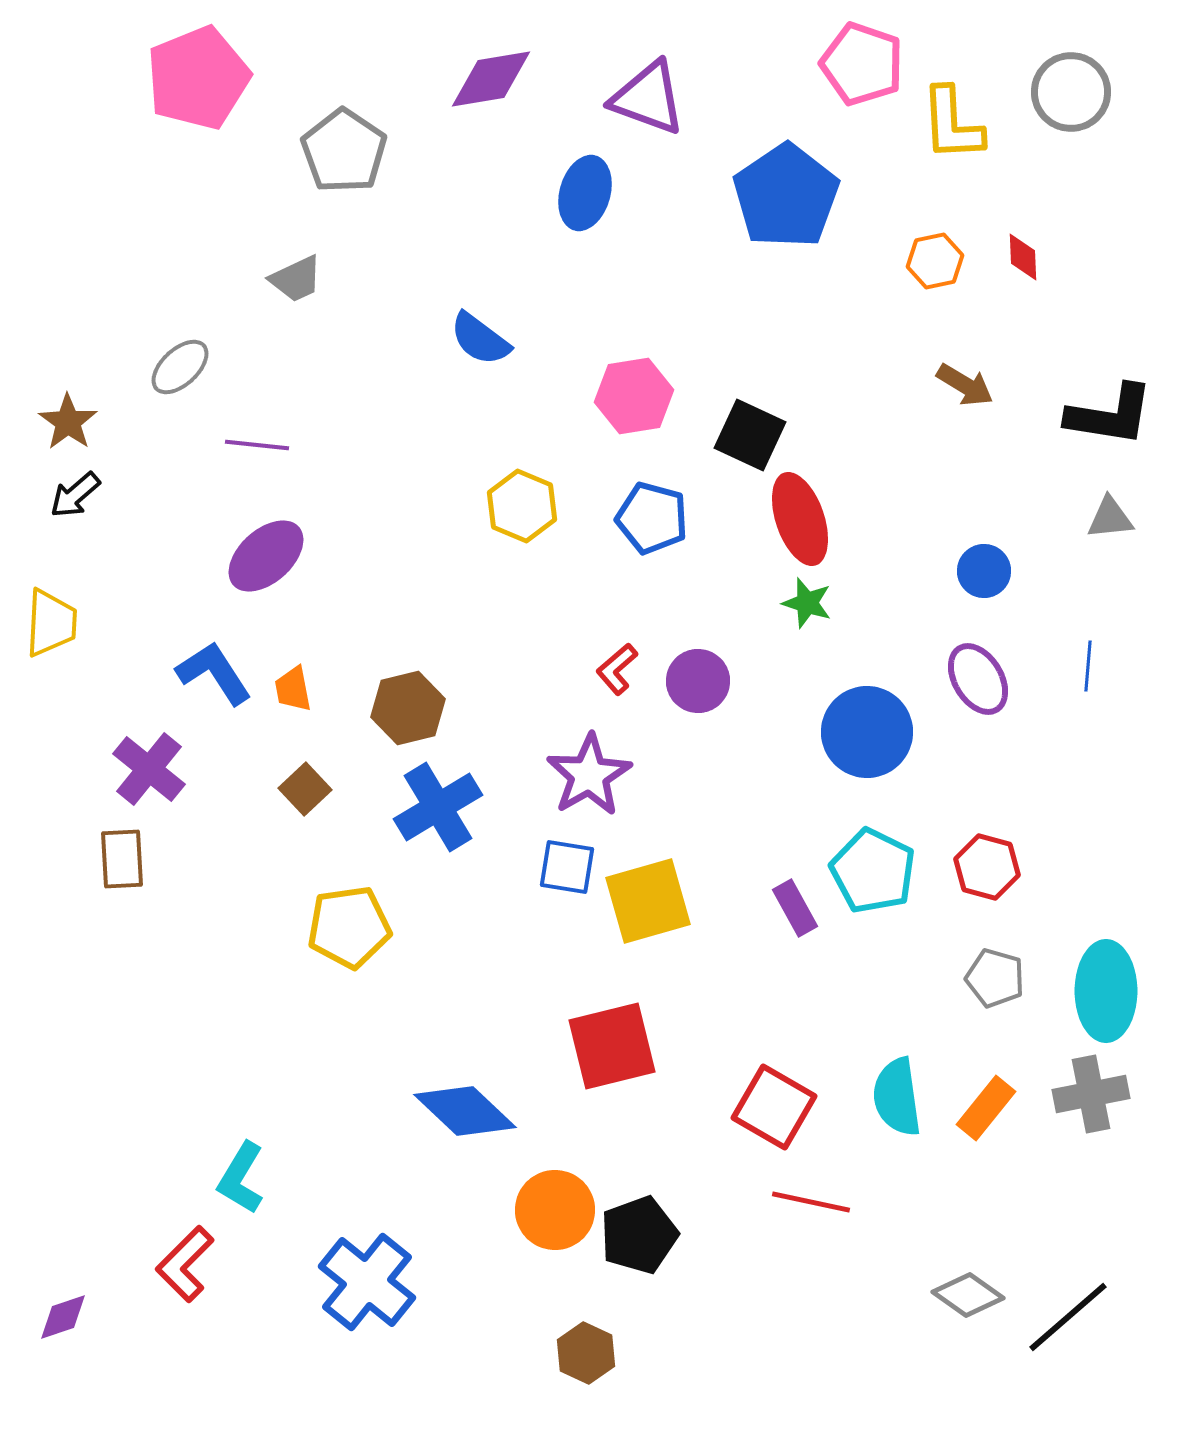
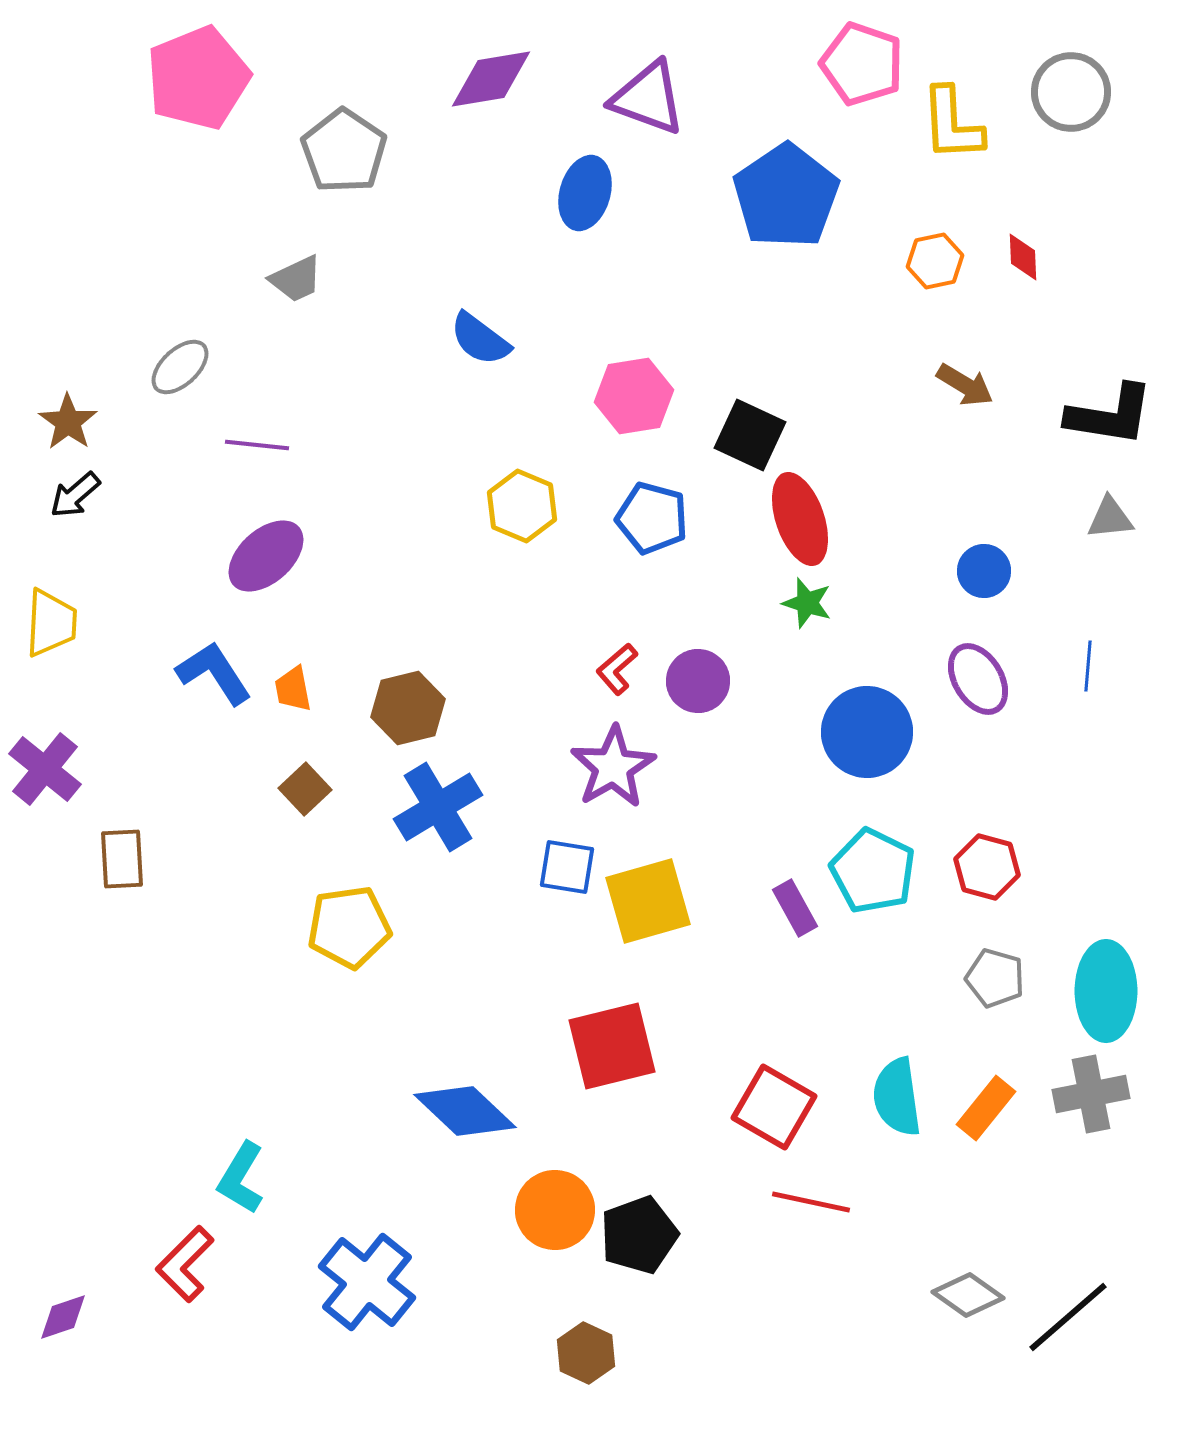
purple cross at (149, 769): moved 104 px left
purple star at (589, 775): moved 24 px right, 8 px up
